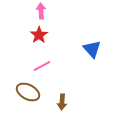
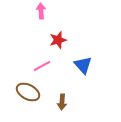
red star: moved 19 px right, 5 px down; rotated 18 degrees clockwise
blue triangle: moved 9 px left, 16 px down
